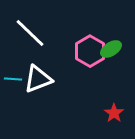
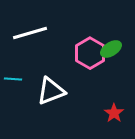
white line: rotated 60 degrees counterclockwise
pink hexagon: moved 2 px down
white triangle: moved 13 px right, 12 px down
